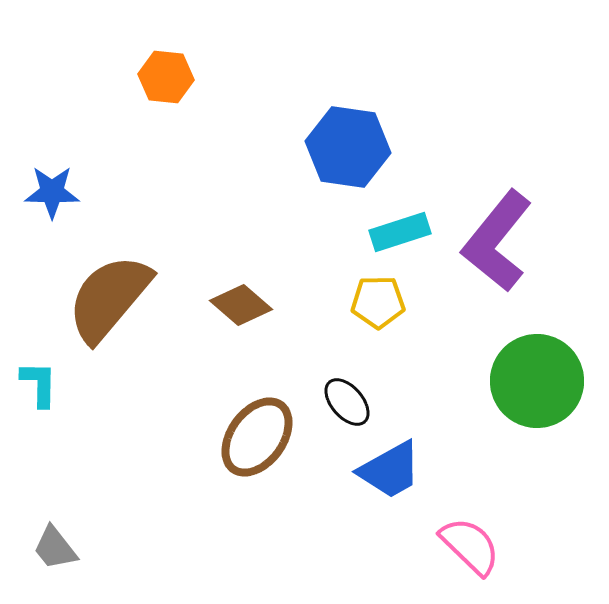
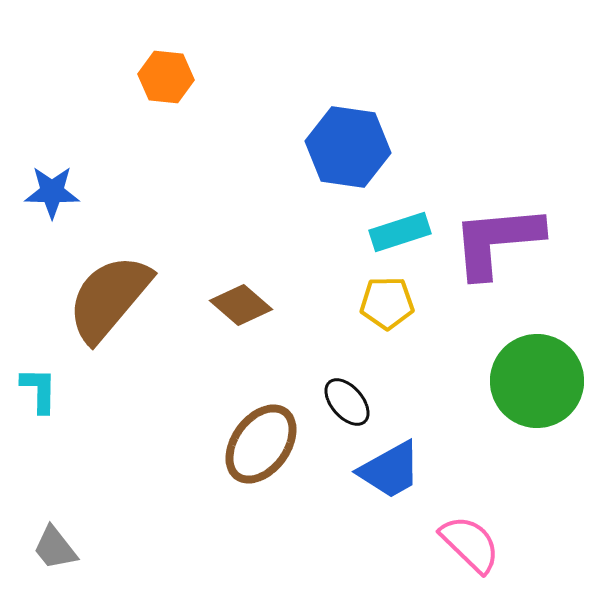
purple L-shape: rotated 46 degrees clockwise
yellow pentagon: moved 9 px right, 1 px down
cyan L-shape: moved 6 px down
brown ellipse: moved 4 px right, 7 px down
pink semicircle: moved 2 px up
